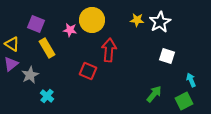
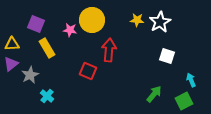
yellow triangle: rotated 35 degrees counterclockwise
